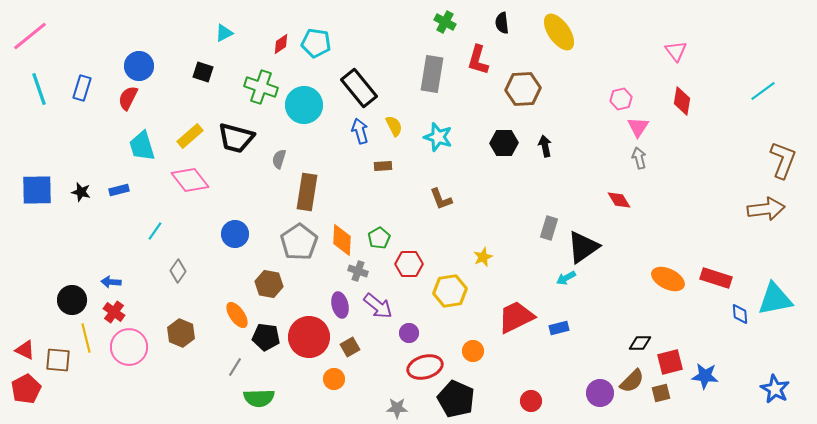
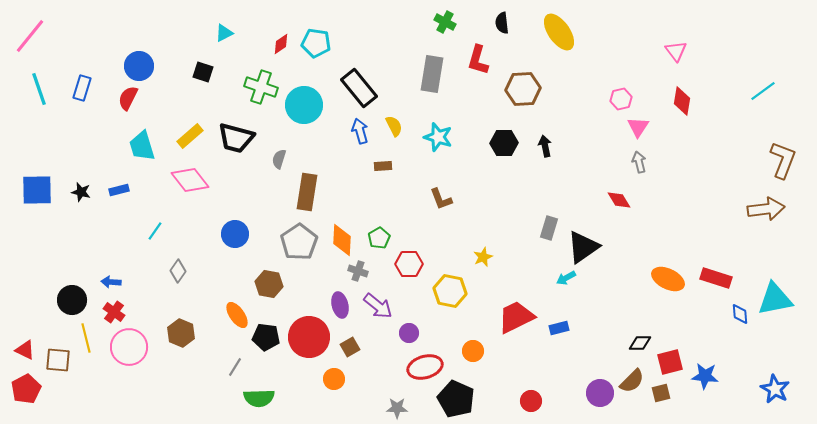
pink line at (30, 36): rotated 12 degrees counterclockwise
gray arrow at (639, 158): moved 4 px down
yellow hexagon at (450, 291): rotated 20 degrees clockwise
